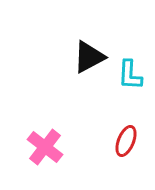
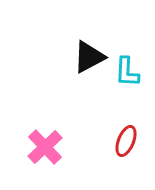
cyan L-shape: moved 3 px left, 3 px up
pink cross: rotated 9 degrees clockwise
